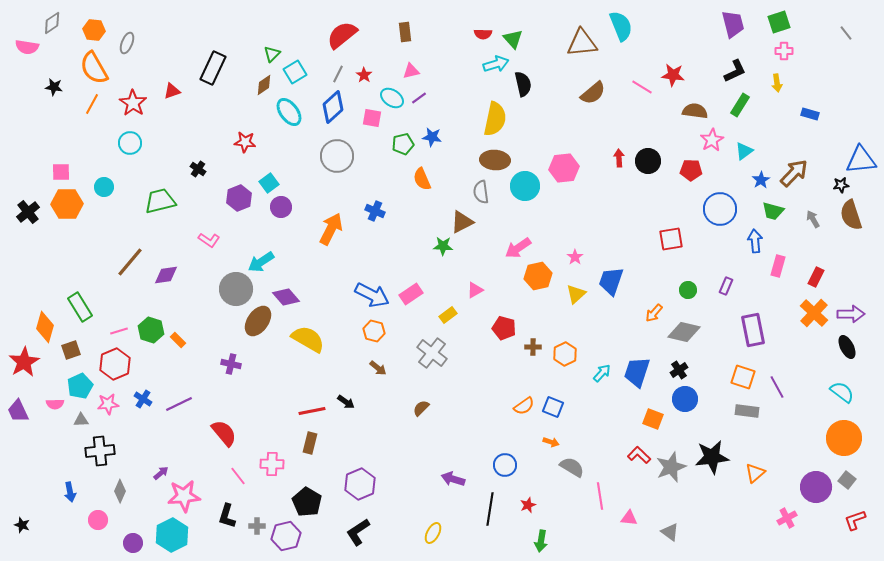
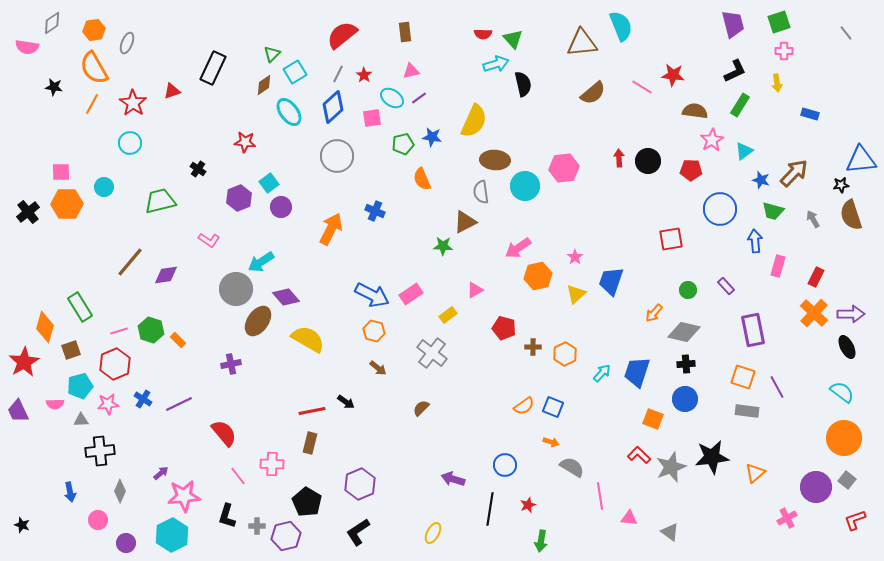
orange hexagon at (94, 30): rotated 15 degrees counterclockwise
pink square at (372, 118): rotated 18 degrees counterclockwise
yellow semicircle at (495, 119): moved 21 px left, 2 px down; rotated 12 degrees clockwise
blue star at (761, 180): rotated 24 degrees counterclockwise
brown triangle at (462, 222): moved 3 px right
purple rectangle at (726, 286): rotated 66 degrees counterclockwise
purple cross at (231, 364): rotated 24 degrees counterclockwise
black cross at (679, 370): moved 7 px right, 6 px up; rotated 30 degrees clockwise
cyan pentagon at (80, 386): rotated 10 degrees clockwise
purple circle at (133, 543): moved 7 px left
